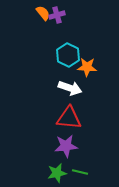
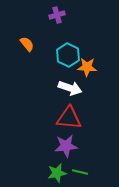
orange semicircle: moved 16 px left, 31 px down
